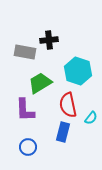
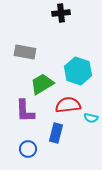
black cross: moved 12 px right, 27 px up
green trapezoid: moved 2 px right, 1 px down
red semicircle: rotated 95 degrees clockwise
purple L-shape: moved 1 px down
cyan semicircle: rotated 64 degrees clockwise
blue rectangle: moved 7 px left, 1 px down
blue circle: moved 2 px down
